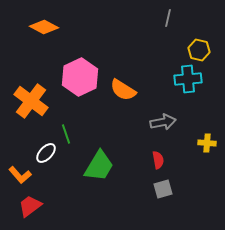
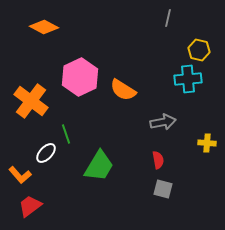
gray square: rotated 30 degrees clockwise
